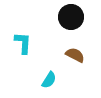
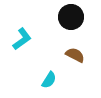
cyan L-shape: moved 1 px left, 4 px up; rotated 50 degrees clockwise
